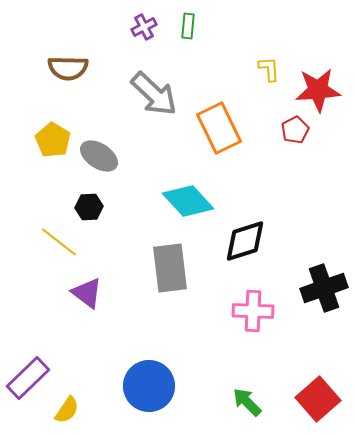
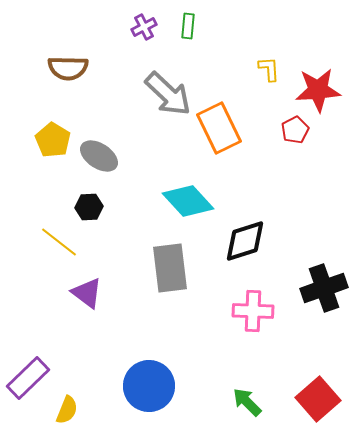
gray arrow: moved 14 px right
yellow semicircle: rotated 12 degrees counterclockwise
